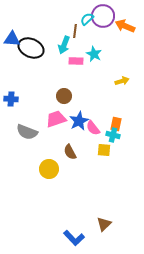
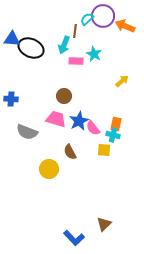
yellow arrow: rotated 24 degrees counterclockwise
pink trapezoid: rotated 35 degrees clockwise
